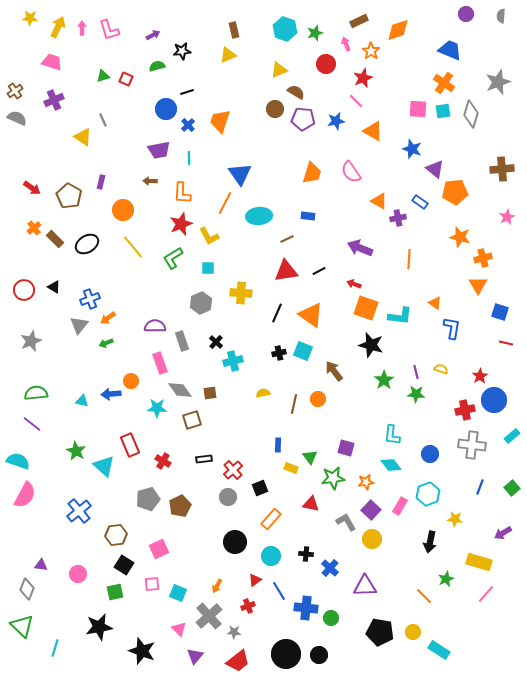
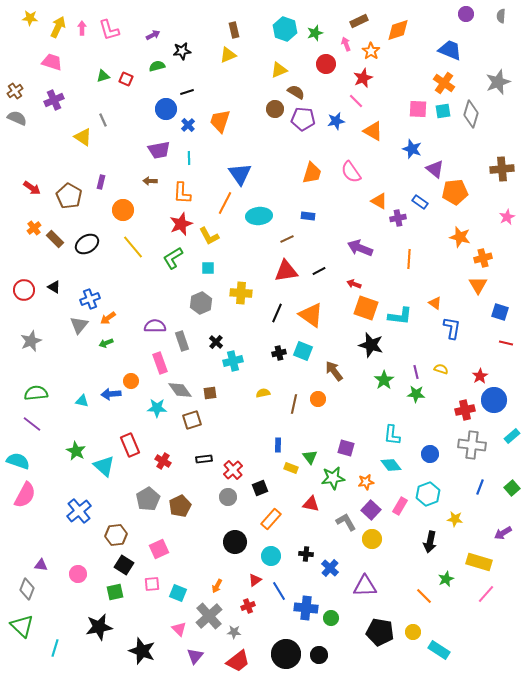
gray pentagon at (148, 499): rotated 15 degrees counterclockwise
